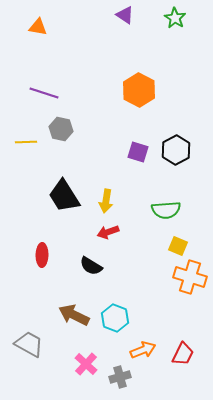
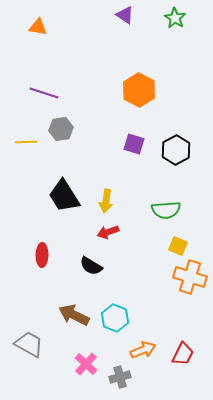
gray hexagon: rotated 20 degrees counterclockwise
purple square: moved 4 px left, 8 px up
